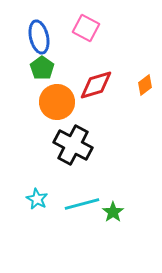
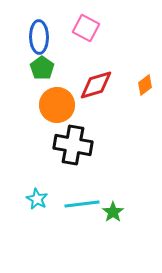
blue ellipse: rotated 12 degrees clockwise
orange circle: moved 3 px down
black cross: rotated 18 degrees counterclockwise
cyan line: rotated 8 degrees clockwise
